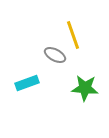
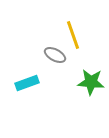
green star: moved 6 px right, 6 px up
